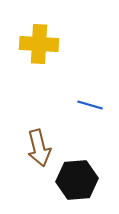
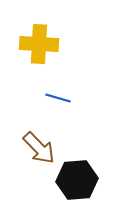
blue line: moved 32 px left, 7 px up
brown arrow: rotated 30 degrees counterclockwise
